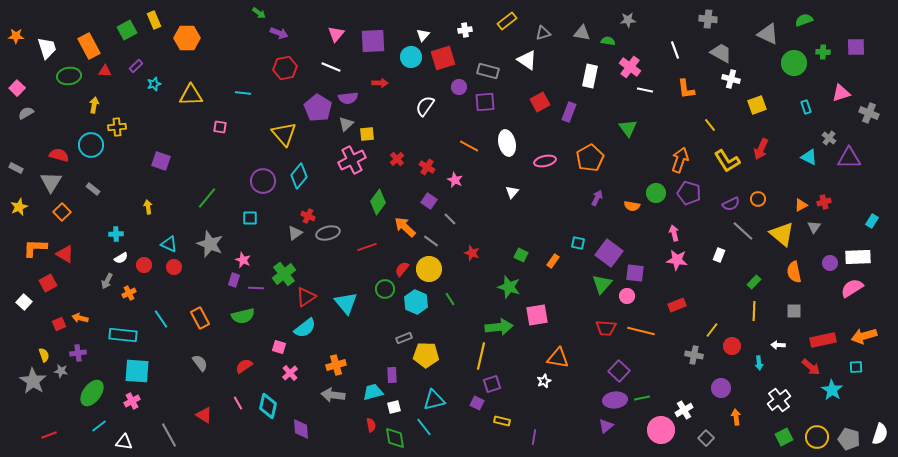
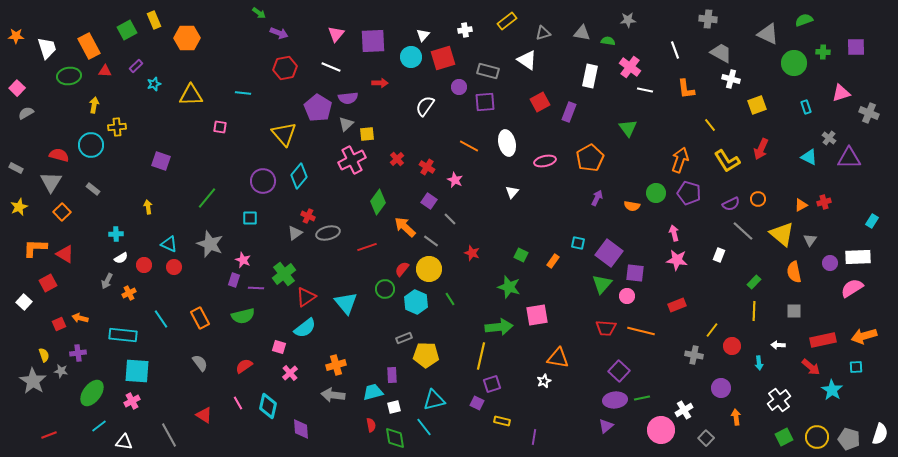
gray triangle at (814, 227): moved 4 px left, 13 px down
